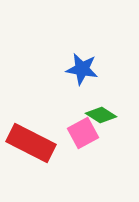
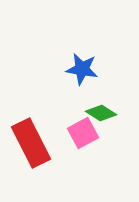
green diamond: moved 2 px up
red rectangle: rotated 36 degrees clockwise
